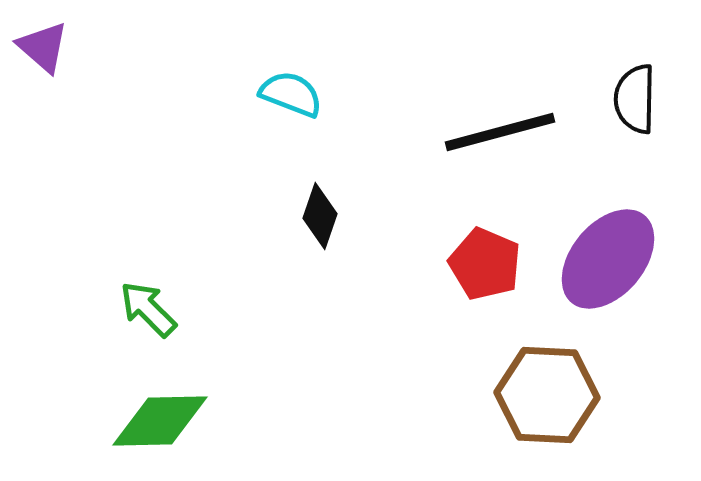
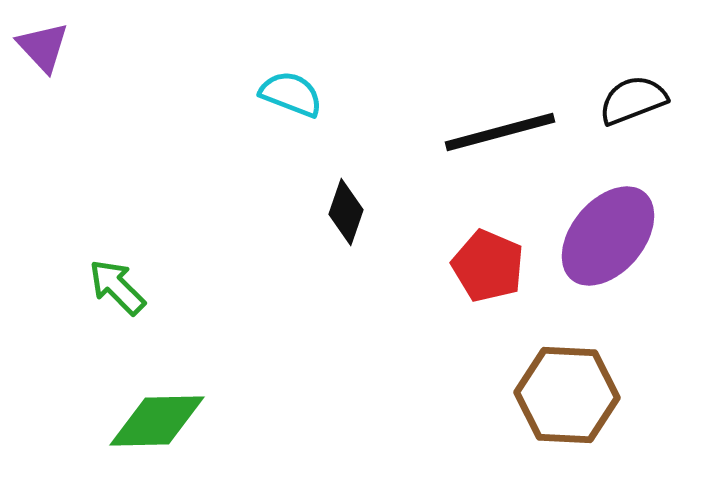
purple triangle: rotated 6 degrees clockwise
black semicircle: moved 2 px left, 1 px down; rotated 68 degrees clockwise
black diamond: moved 26 px right, 4 px up
purple ellipse: moved 23 px up
red pentagon: moved 3 px right, 2 px down
green arrow: moved 31 px left, 22 px up
brown hexagon: moved 20 px right
green diamond: moved 3 px left
